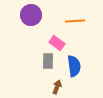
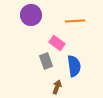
gray rectangle: moved 2 px left; rotated 21 degrees counterclockwise
